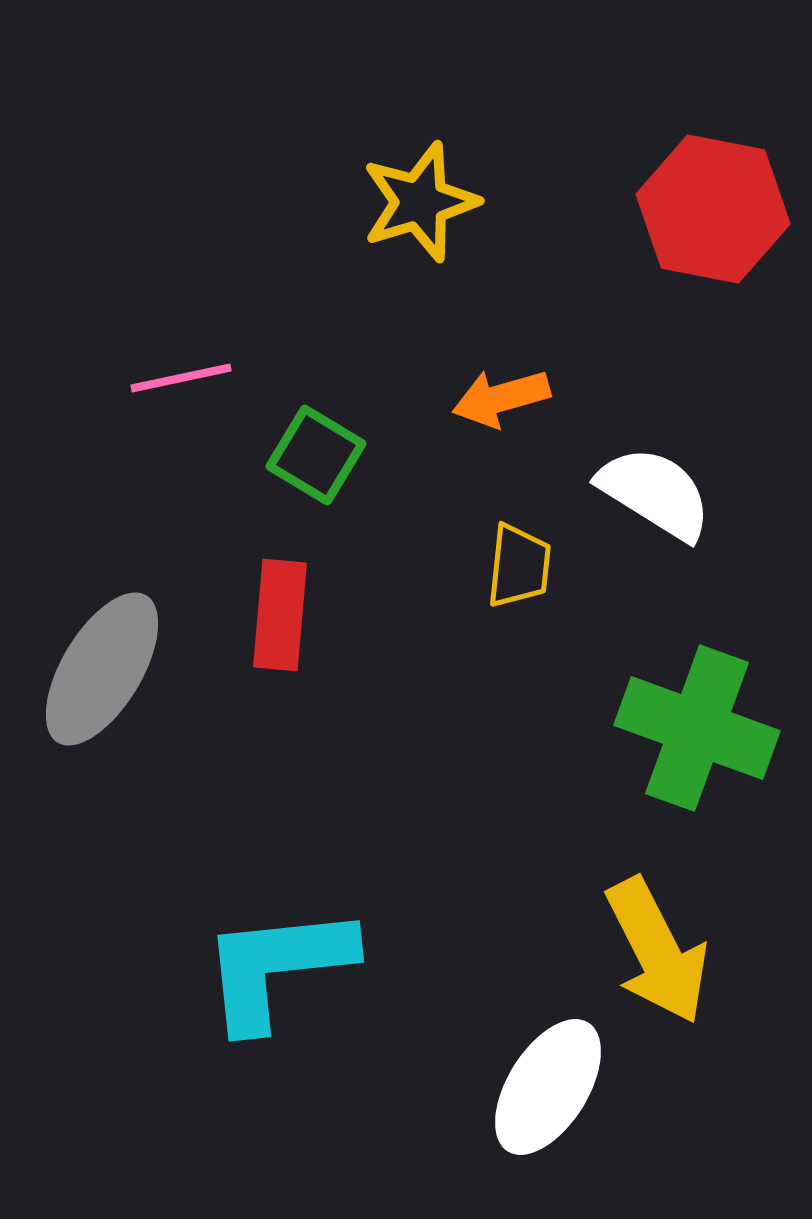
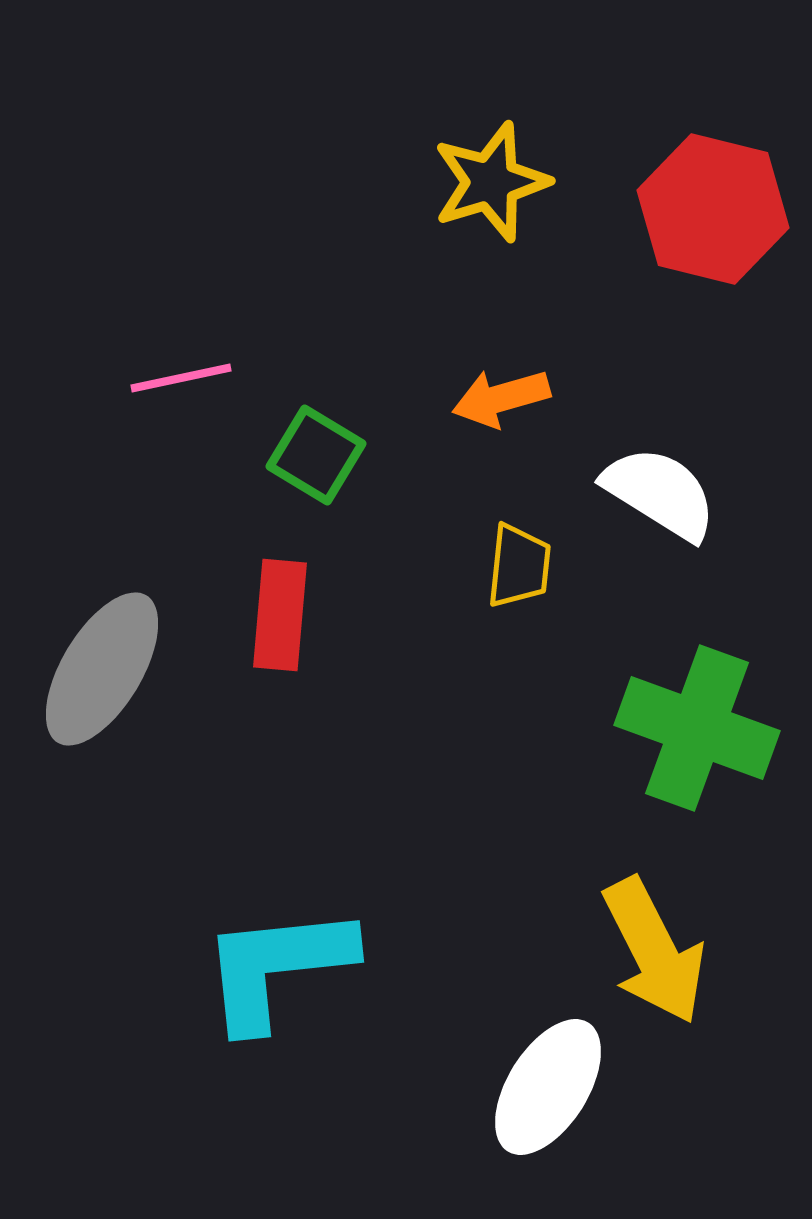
yellow star: moved 71 px right, 20 px up
red hexagon: rotated 3 degrees clockwise
white semicircle: moved 5 px right
yellow arrow: moved 3 px left
